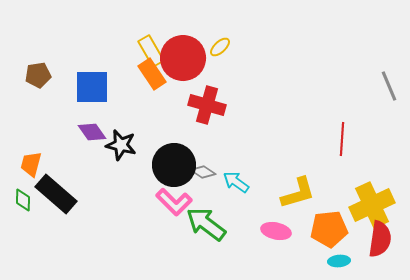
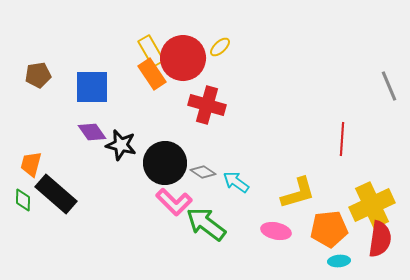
black circle: moved 9 px left, 2 px up
